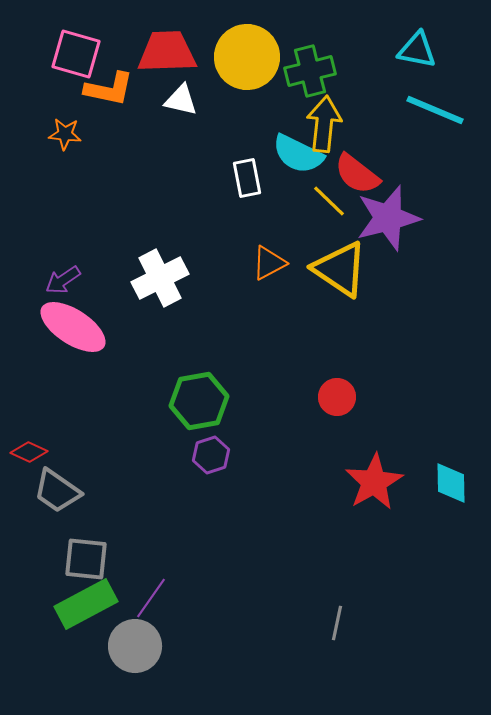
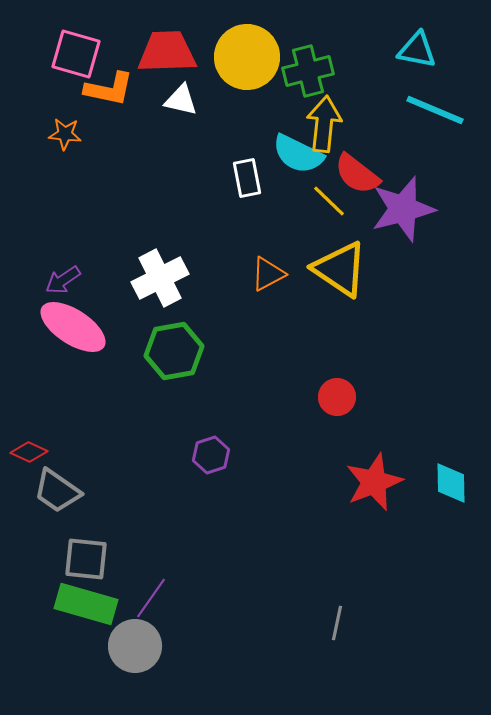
green cross: moved 2 px left
purple star: moved 15 px right, 9 px up
orange triangle: moved 1 px left, 11 px down
green hexagon: moved 25 px left, 50 px up
red star: rotated 8 degrees clockwise
green rectangle: rotated 44 degrees clockwise
